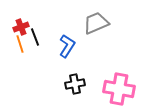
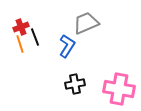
gray trapezoid: moved 10 px left
